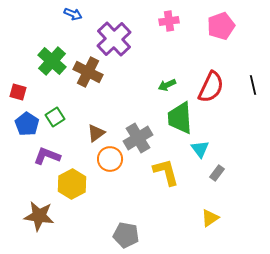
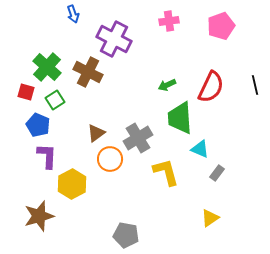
blue arrow: rotated 48 degrees clockwise
purple cross: rotated 20 degrees counterclockwise
green cross: moved 5 px left, 6 px down
black line: moved 2 px right
red square: moved 8 px right
green square: moved 17 px up
blue pentagon: moved 11 px right, 1 px down; rotated 10 degrees counterclockwise
cyan triangle: rotated 30 degrees counterclockwise
purple L-shape: rotated 72 degrees clockwise
brown star: rotated 24 degrees counterclockwise
